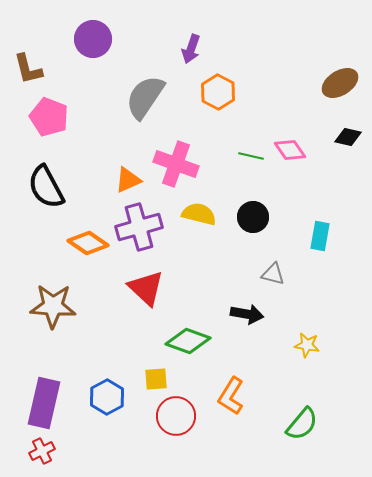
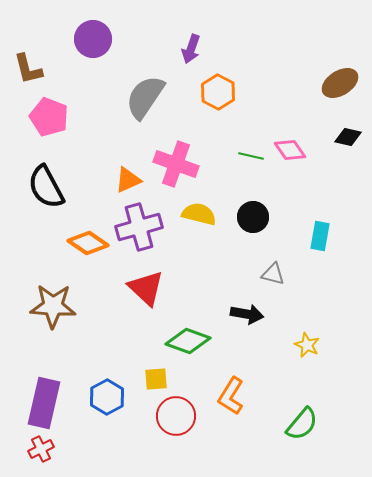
yellow star: rotated 15 degrees clockwise
red cross: moved 1 px left, 2 px up
